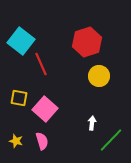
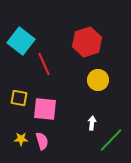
red line: moved 3 px right
yellow circle: moved 1 px left, 4 px down
pink square: rotated 35 degrees counterclockwise
yellow star: moved 5 px right, 2 px up; rotated 16 degrees counterclockwise
